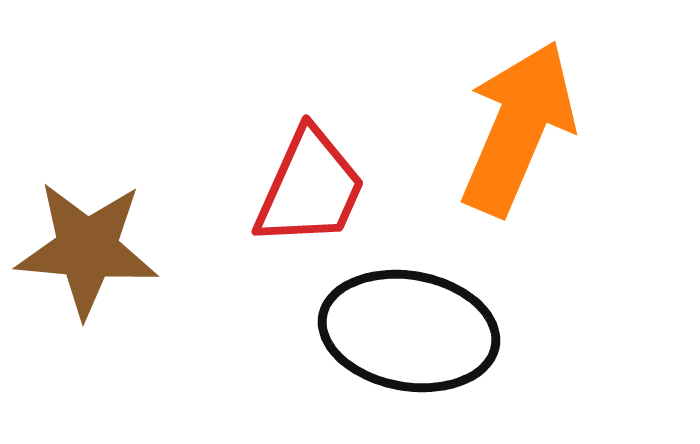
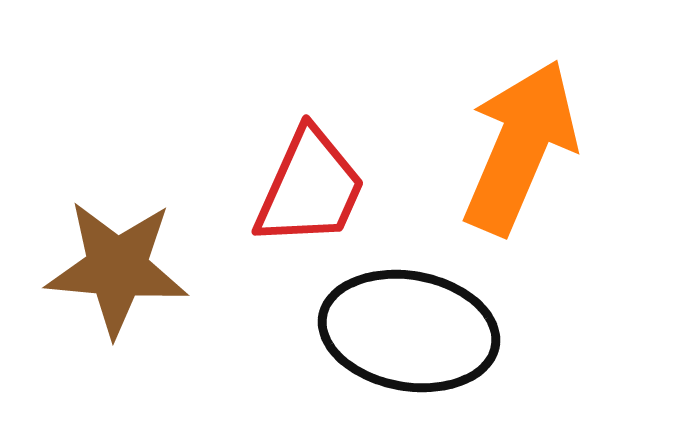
orange arrow: moved 2 px right, 19 px down
brown star: moved 30 px right, 19 px down
